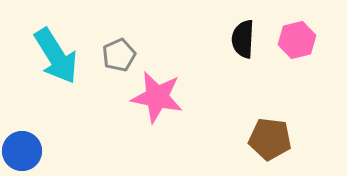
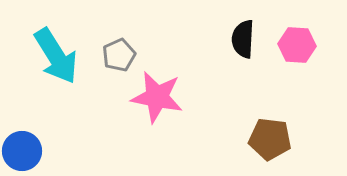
pink hexagon: moved 5 px down; rotated 18 degrees clockwise
